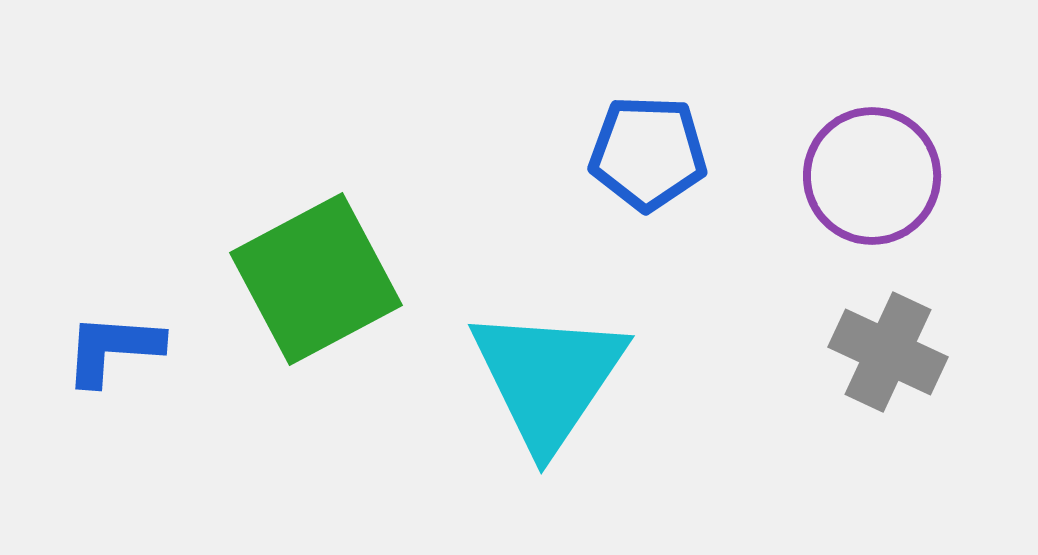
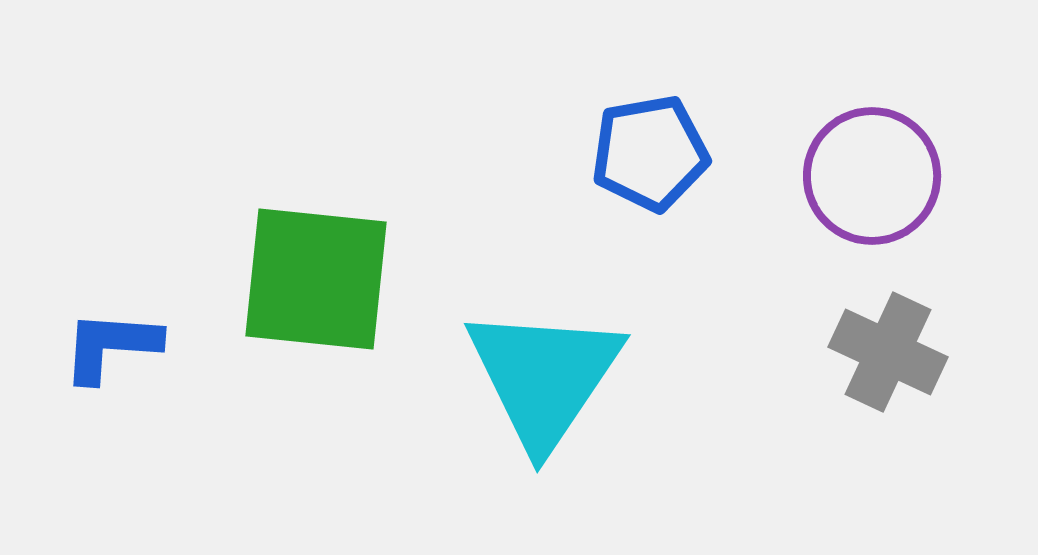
blue pentagon: moved 2 px right; rotated 12 degrees counterclockwise
green square: rotated 34 degrees clockwise
blue L-shape: moved 2 px left, 3 px up
cyan triangle: moved 4 px left, 1 px up
